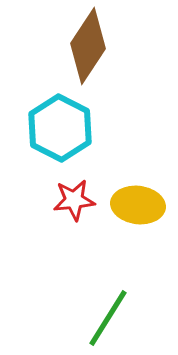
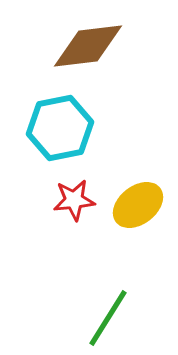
brown diamond: rotated 50 degrees clockwise
cyan hexagon: rotated 22 degrees clockwise
yellow ellipse: rotated 45 degrees counterclockwise
